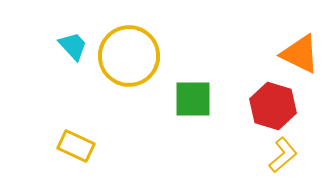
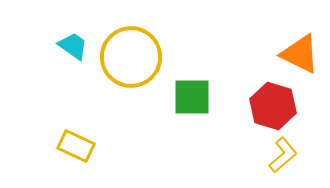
cyan trapezoid: rotated 12 degrees counterclockwise
yellow circle: moved 2 px right, 1 px down
green square: moved 1 px left, 2 px up
